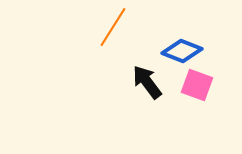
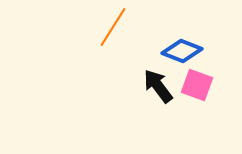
black arrow: moved 11 px right, 4 px down
